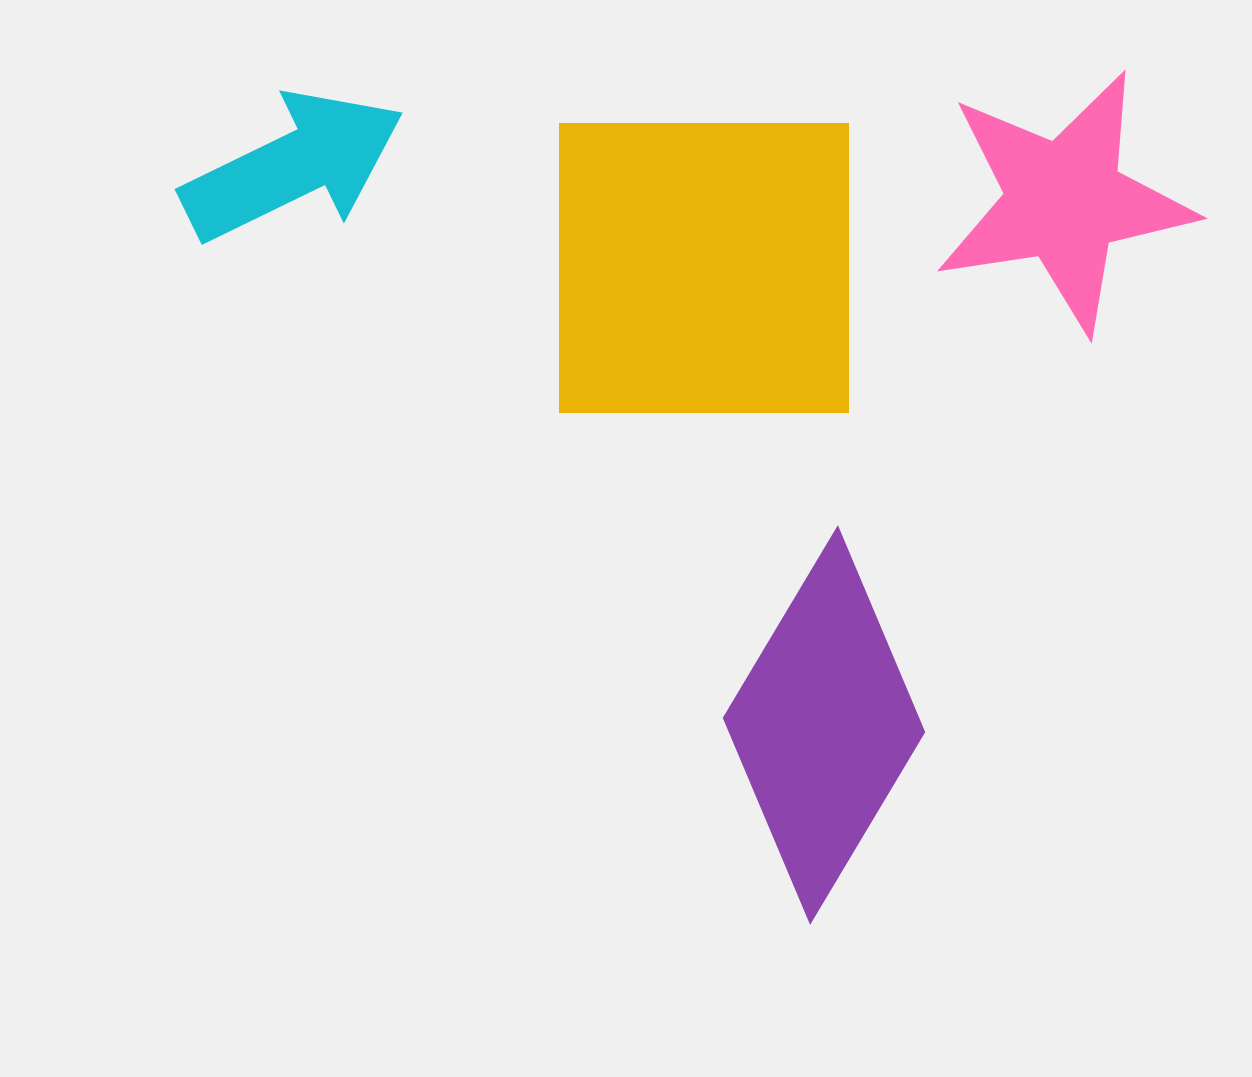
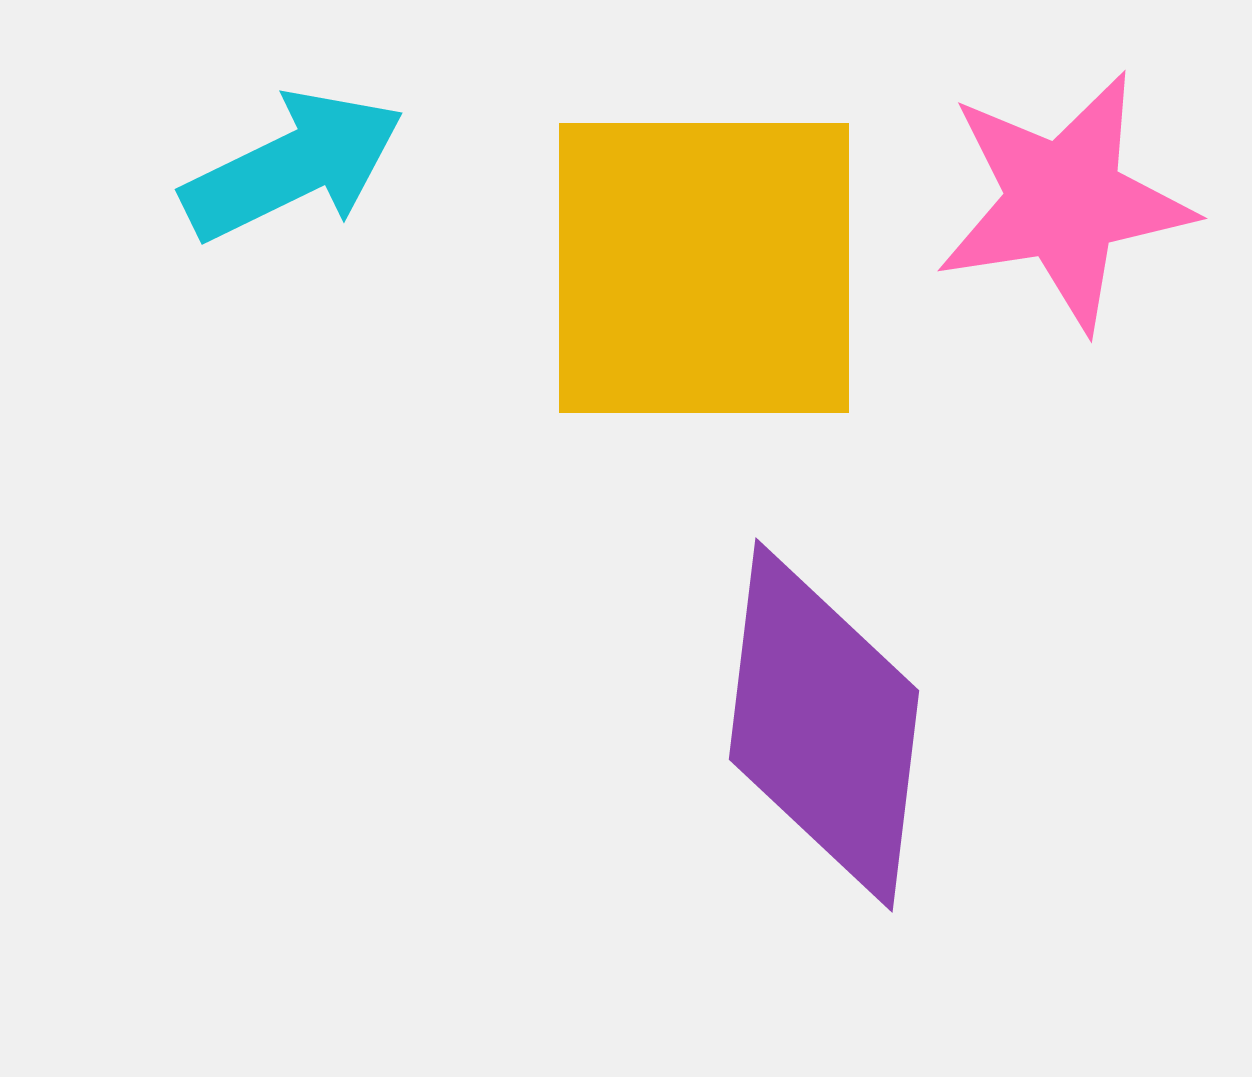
purple diamond: rotated 24 degrees counterclockwise
